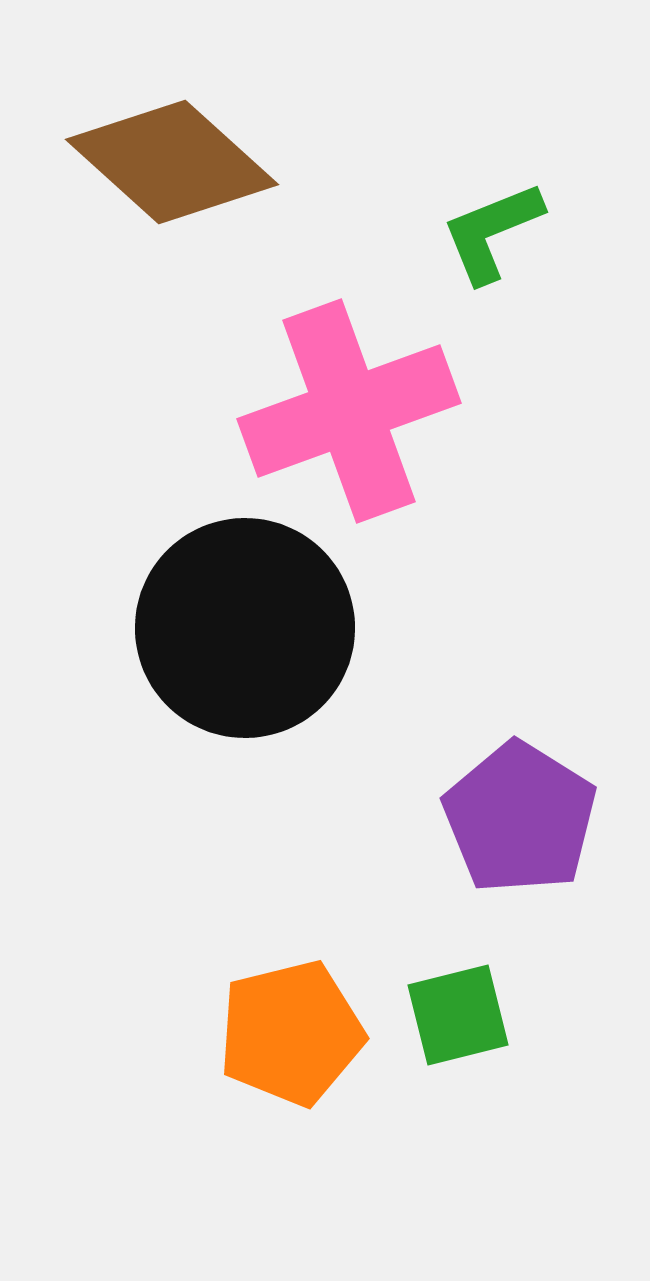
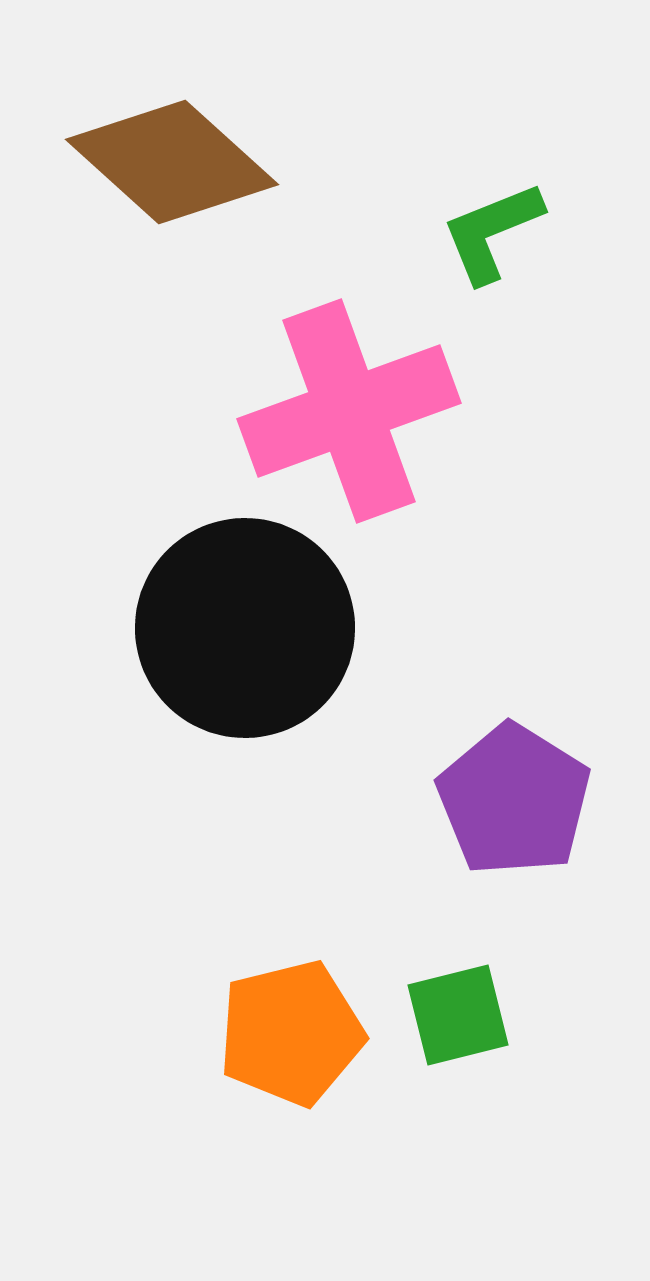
purple pentagon: moved 6 px left, 18 px up
